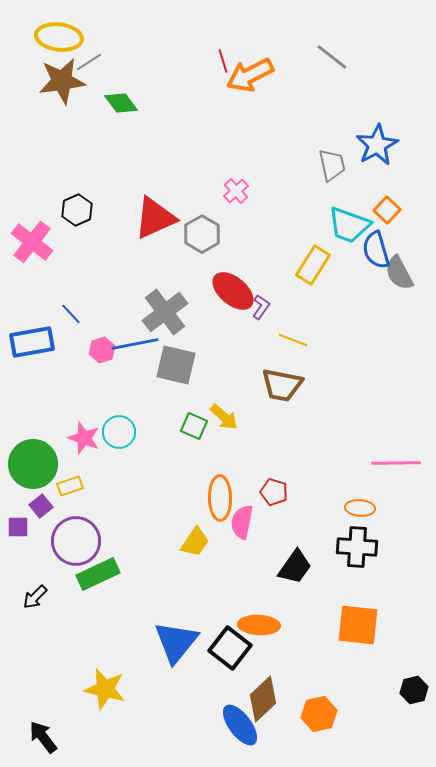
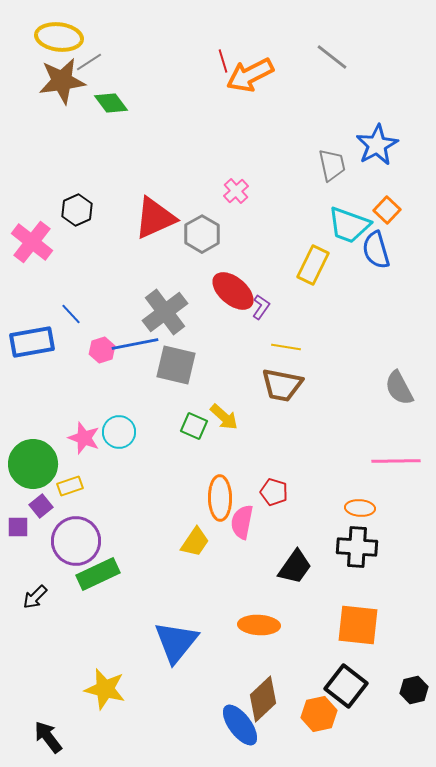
green diamond at (121, 103): moved 10 px left
yellow rectangle at (313, 265): rotated 6 degrees counterclockwise
gray semicircle at (399, 273): moved 115 px down
yellow line at (293, 340): moved 7 px left, 7 px down; rotated 12 degrees counterclockwise
pink line at (396, 463): moved 2 px up
black square at (230, 648): moved 116 px right, 38 px down
black arrow at (43, 737): moved 5 px right
